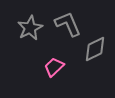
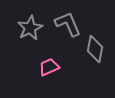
gray diamond: rotated 52 degrees counterclockwise
pink trapezoid: moved 5 px left; rotated 20 degrees clockwise
